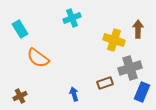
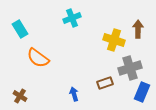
brown cross: rotated 32 degrees counterclockwise
